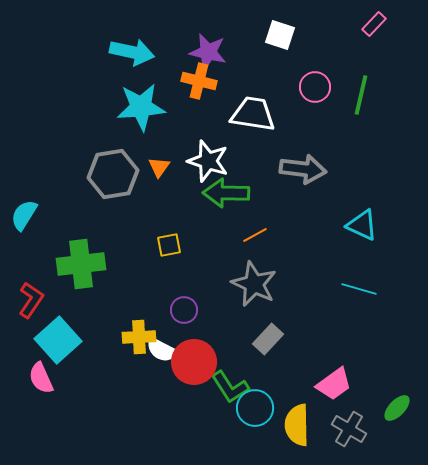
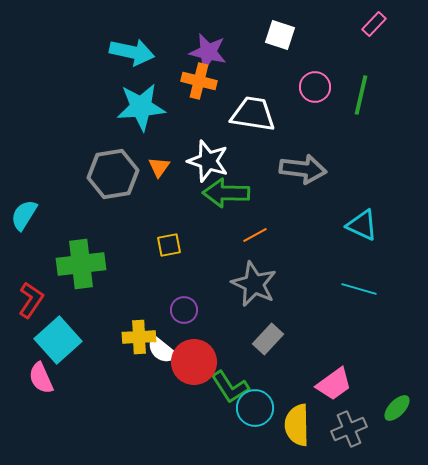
white semicircle: rotated 12 degrees clockwise
gray cross: rotated 36 degrees clockwise
